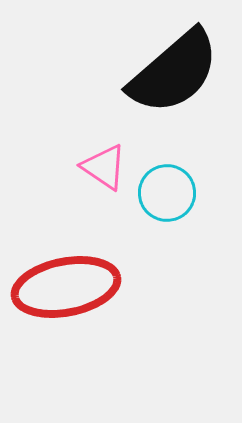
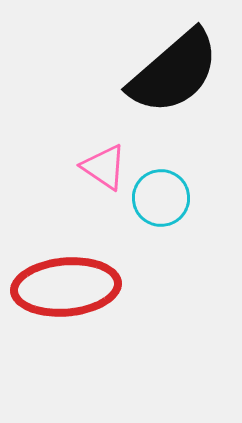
cyan circle: moved 6 px left, 5 px down
red ellipse: rotated 6 degrees clockwise
